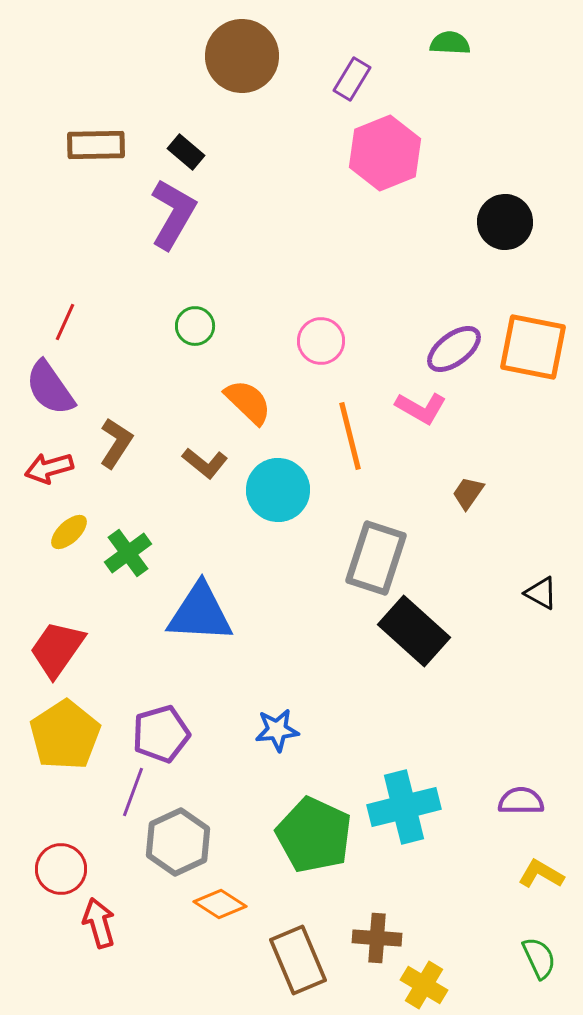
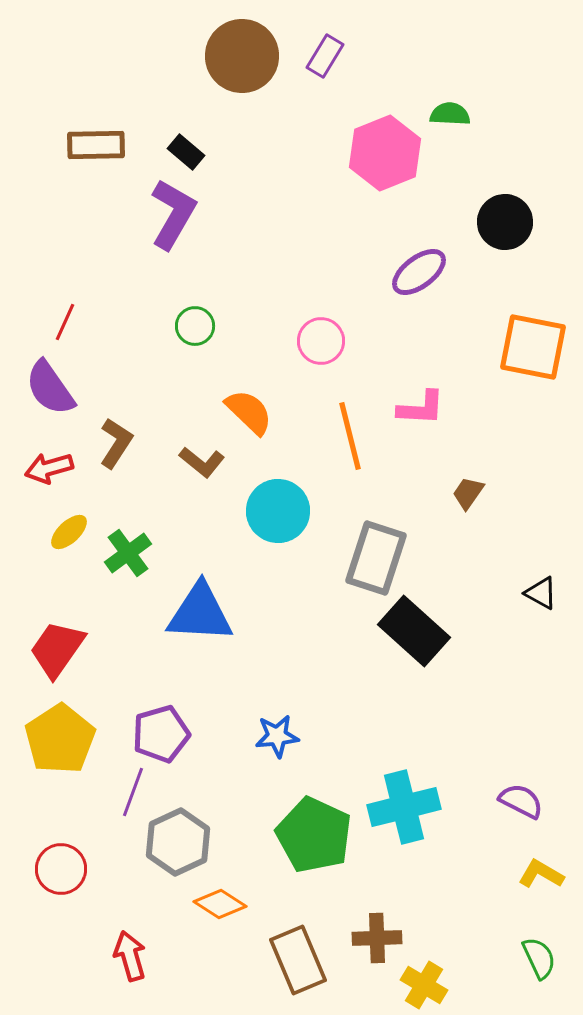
green semicircle at (450, 43): moved 71 px down
purple rectangle at (352, 79): moved 27 px left, 23 px up
purple ellipse at (454, 349): moved 35 px left, 77 px up
orange semicircle at (248, 402): moved 1 px right, 10 px down
pink L-shape at (421, 408): rotated 27 degrees counterclockwise
brown L-shape at (205, 463): moved 3 px left, 1 px up
cyan circle at (278, 490): moved 21 px down
blue star at (277, 730): moved 6 px down
yellow pentagon at (65, 735): moved 5 px left, 4 px down
purple semicircle at (521, 801): rotated 27 degrees clockwise
red arrow at (99, 923): moved 31 px right, 33 px down
brown cross at (377, 938): rotated 6 degrees counterclockwise
